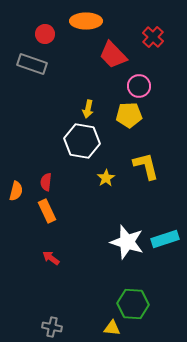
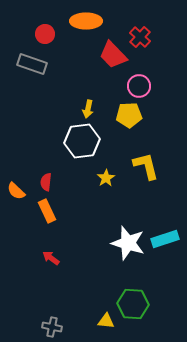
red cross: moved 13 px left
white hexagon: rotated 16 degrees counterclockwise
orange semicircle: rotated 120 degrees clockwise
white star: moved 1 px right, 1 px down
yellow triangle: moved 6 px left, 7 px up
